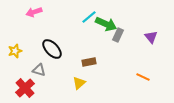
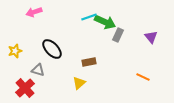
cyan line: rotated 21 degrees clockwise
green arrow: moved 1 px left, 2 px up
gray triangle: moved 1 px left
